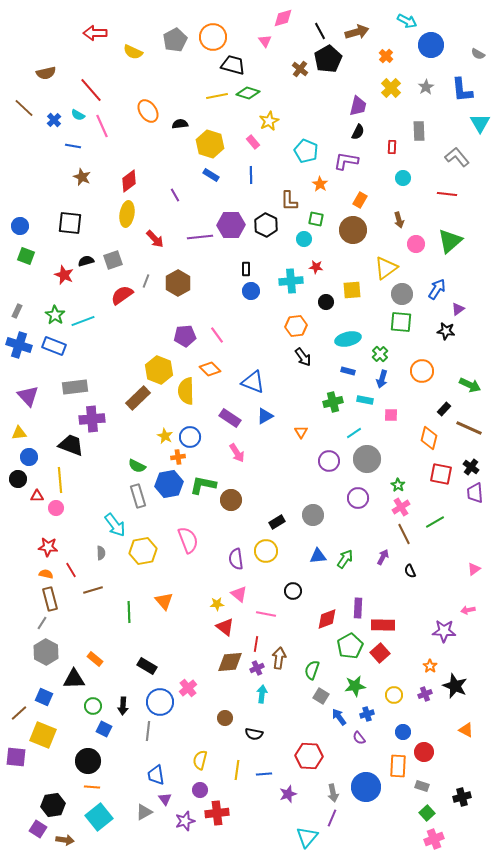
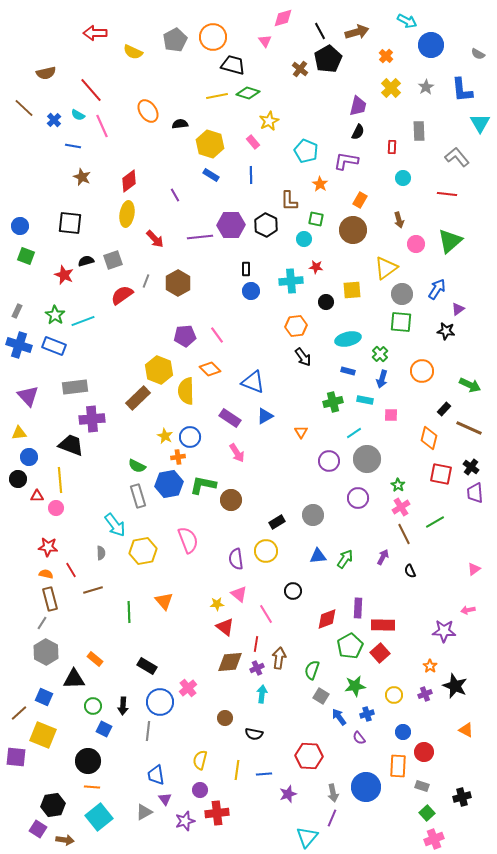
pink line at (266, 614): rotated 48 degrees clockwise
